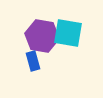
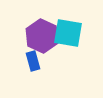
purple hexagon: rotated 16 degrees clockwise
